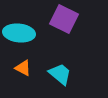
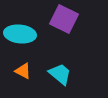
cyan ellipse: moved 1 px right, 1 px down
orange triangle: moved 3 px down
